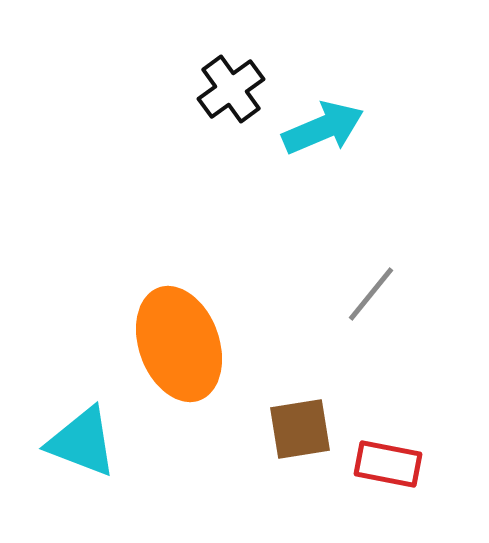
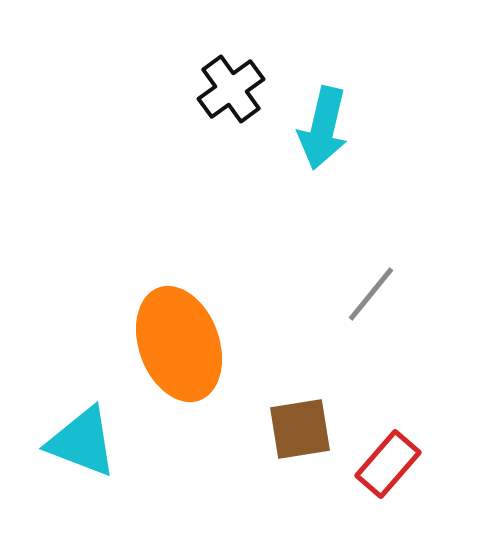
cyan arrow: rotated 126 degrees clockwise
red rectangle: rotated 60 degrees counterclockwise
